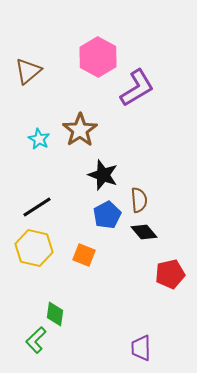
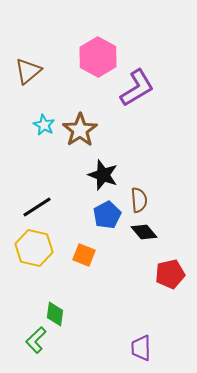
cyan star: moved 5 px right, 14 px up
